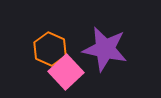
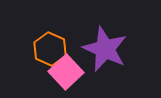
purple star: rotated 12 degrees clockwise
